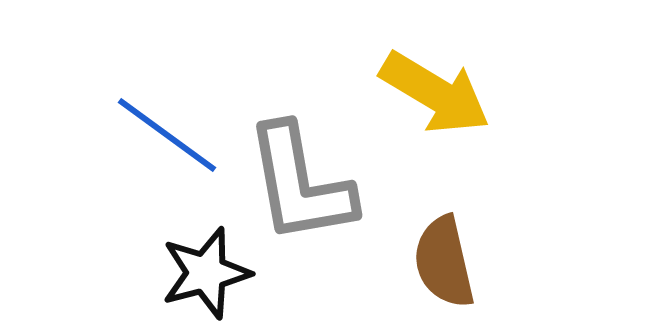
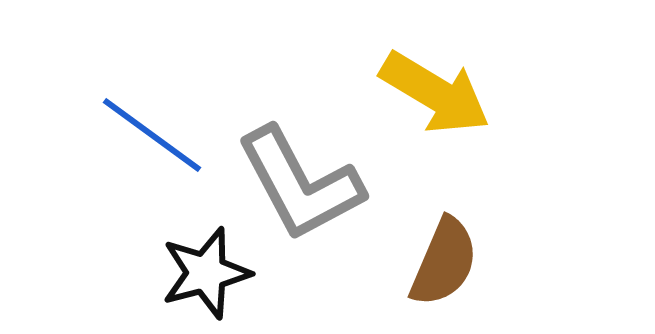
blue line: moved 15 px left
gray L-shape: rotated 18 degrees counterclockwise
brown semicircle: rotated 144 degrees counterclockwise
